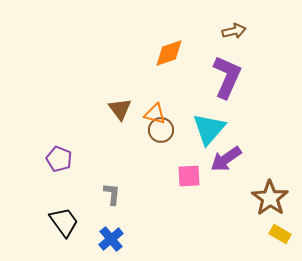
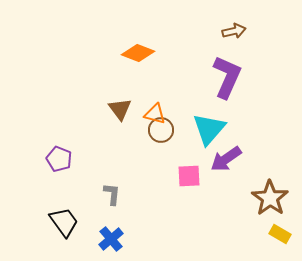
orange diamond: moved 31 px left; rotated 40 degrees clockwise
